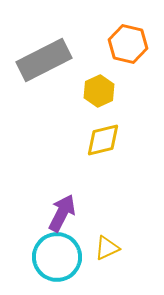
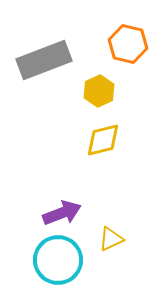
gray rectangle: rotated 6 degrees clockwise
purple arrow: rotated 42 degrees clockwise
yellow triangle: moved 4 px right, 9 px up
cyan circle: moved 1 px right, 3 px down
